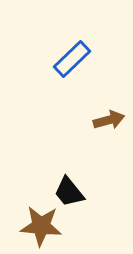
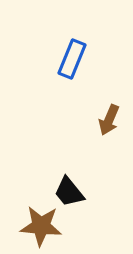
blue rectangle: rotated 24 degrees counterclockwise
brown arrow: rotated 128 degrees clockwise
